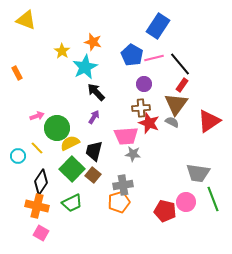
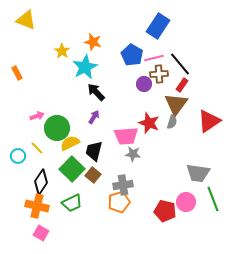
brown cross: moved 18 px right, 34 px up
gray semicircle: rotated 80 degrees clockwise
